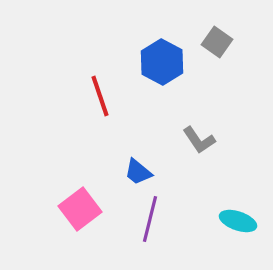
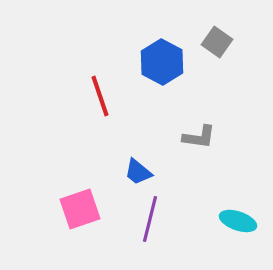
gray L-shape: moved 3 px up; rotated 48 degrees counterclockwise
pink square: rotated 18 degrees clockwise
